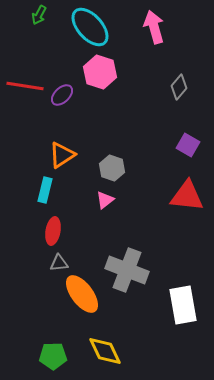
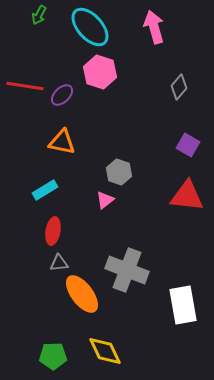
orange triangle: moved 13 px up; rotated 44 degrees clockwise
gray hexagon: moved 7 px right, 4 px down
cyan rectangle: rotated 45 degrees clockwise
